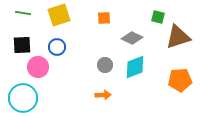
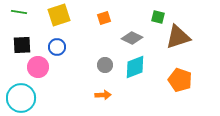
green line: moved 4 px left, 1 px up
orange square: rotated 16 degrees counterclockwise
orange pentagon: rotated 25 degrees clockwise
cyan circle: moved 2 px left
